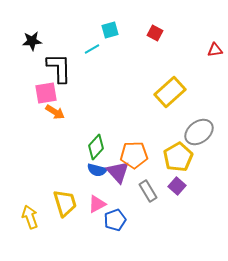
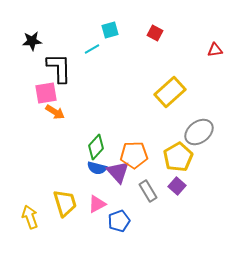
blue semicircle: moved 2 px up
blue pentagon: moved 4 px right, 1 px down
